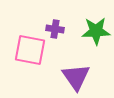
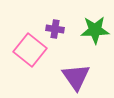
green star: moved 1 px left, 1 px up
pink square: rotated 28 degrees clockwise
